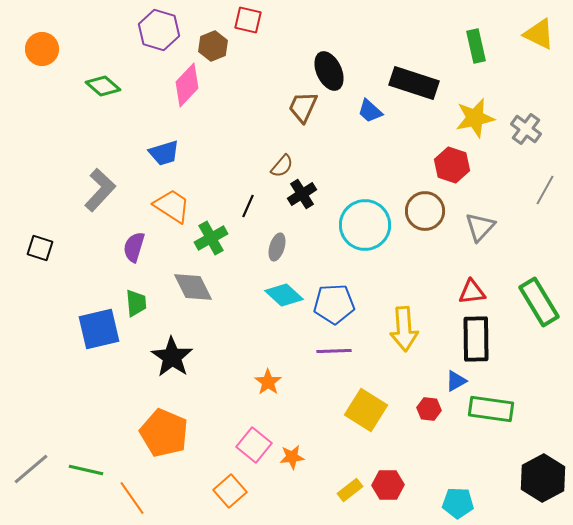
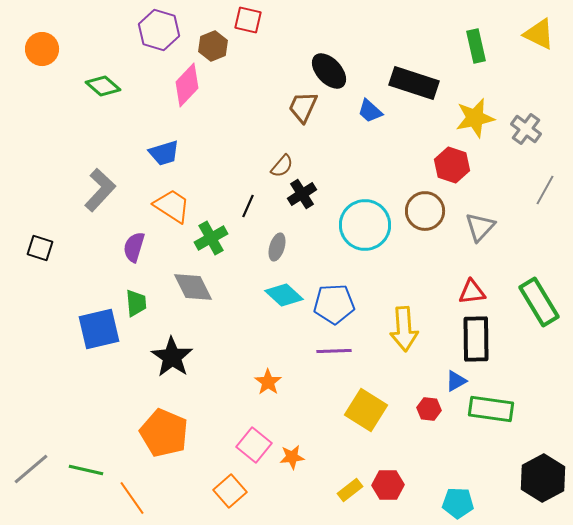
black ellipse at (329, 71): rotated 18 degrees counterclockwise
